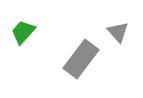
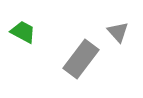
green trapezoid: rotated 76 degrees clockwise
